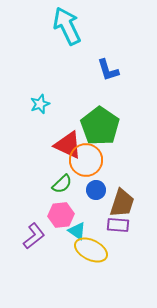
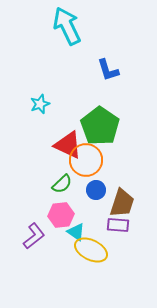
cyan triangle: moved 1 px left, 1 px down
